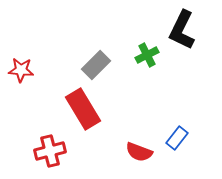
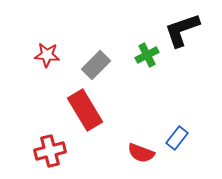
black L-shape: rotated 45 degrees clockwise
red star: moved 26 px right, 15 px up
red rectangle: moved 2 px right, 1 px down
red semicircle: moved 2 px right, 1 px down
